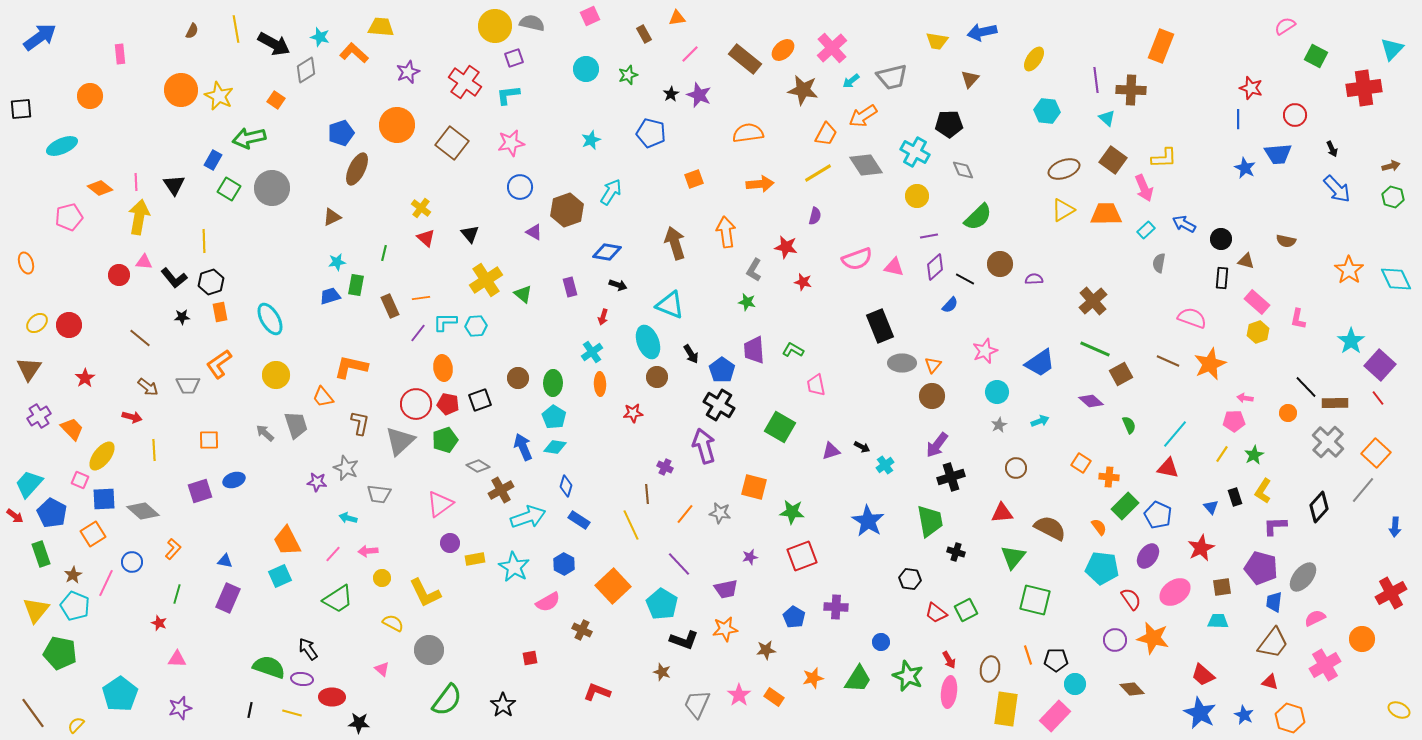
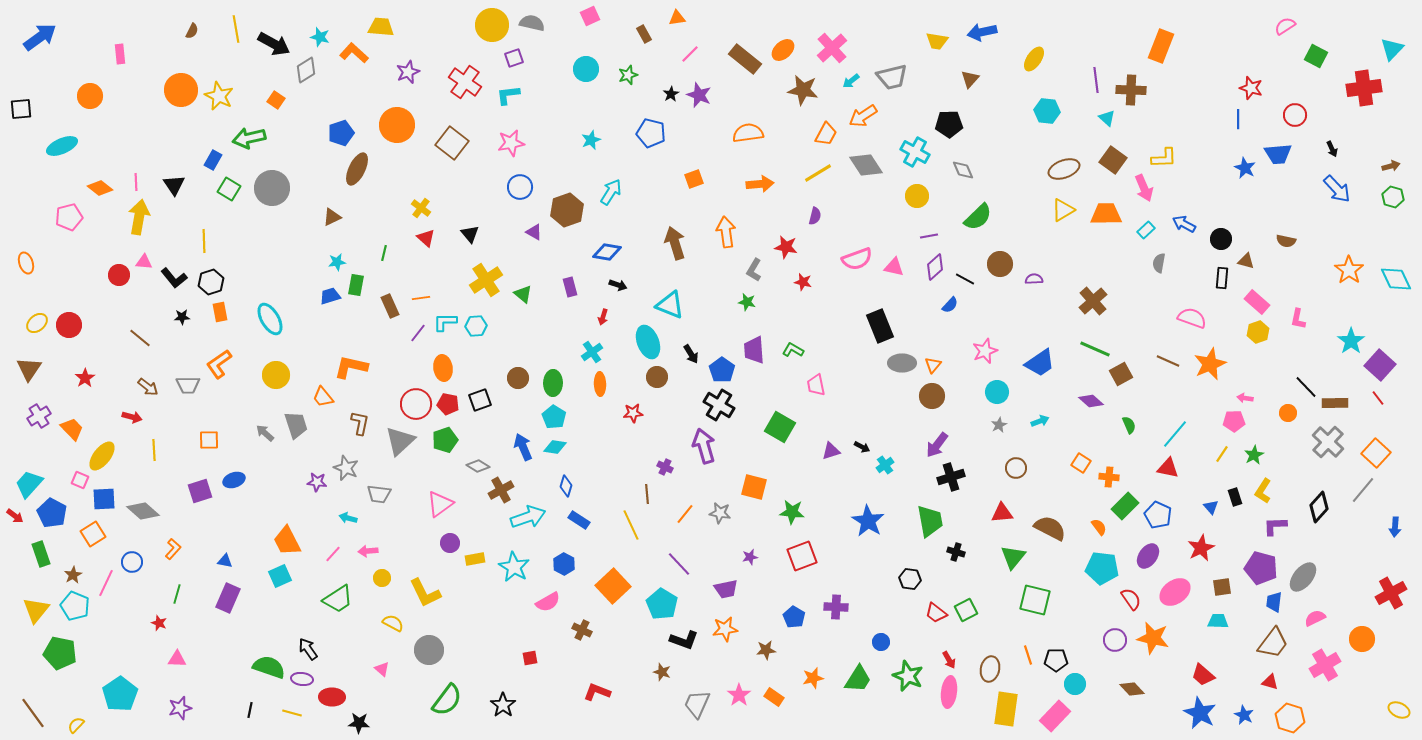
yellow circle at (495, 26): moved 3 px left, 1 px up
